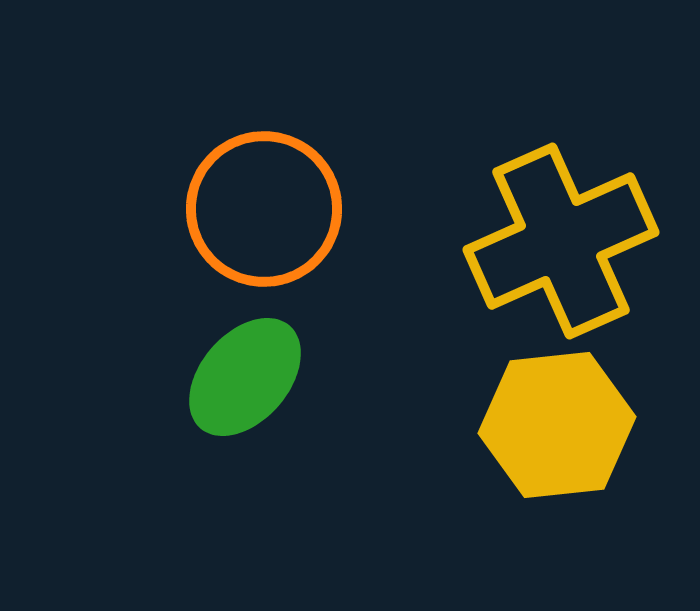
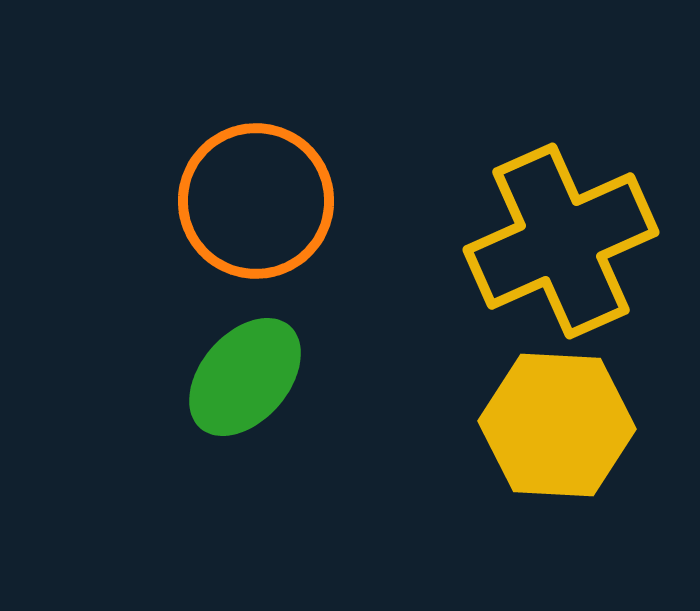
orange circle: moved 8 px left, 8 px up
yellow hexagon: rotated 9 degrees clockwise
